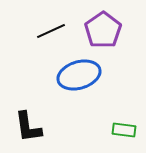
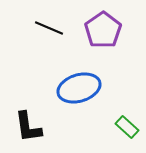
black line: moved 2 px left, 3 px up; rotated 48 degrees clockwise
blue ellipse: moved 13 px down
green rectangle: moved 3 px right, 3 px up; rotated 35 degrees clockwise
